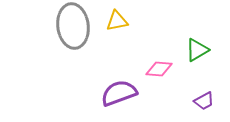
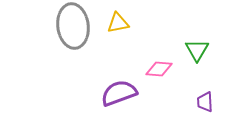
yellow triangle: moved 1 px right, 2 px down
green triangle: rotated 30 degrees counterclockwise
purple trapezoid: moved 1 px right, 1 px down; rotated 115 degrees clockwise
